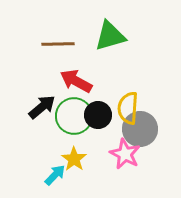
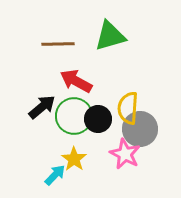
black circle: moved 4 px down
